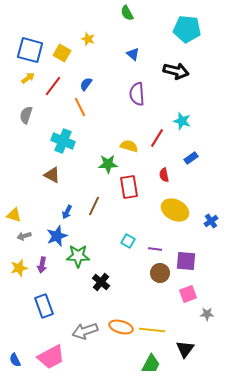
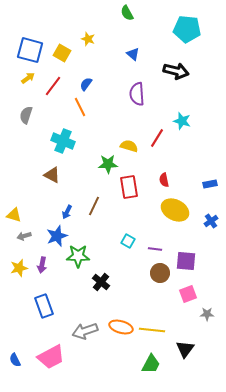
blue rectangle at (191, 158): moved 19 px right, 26 px down; rotated 24 degrees clockwise
red semicircle at (164, 175): moved 5 px down
